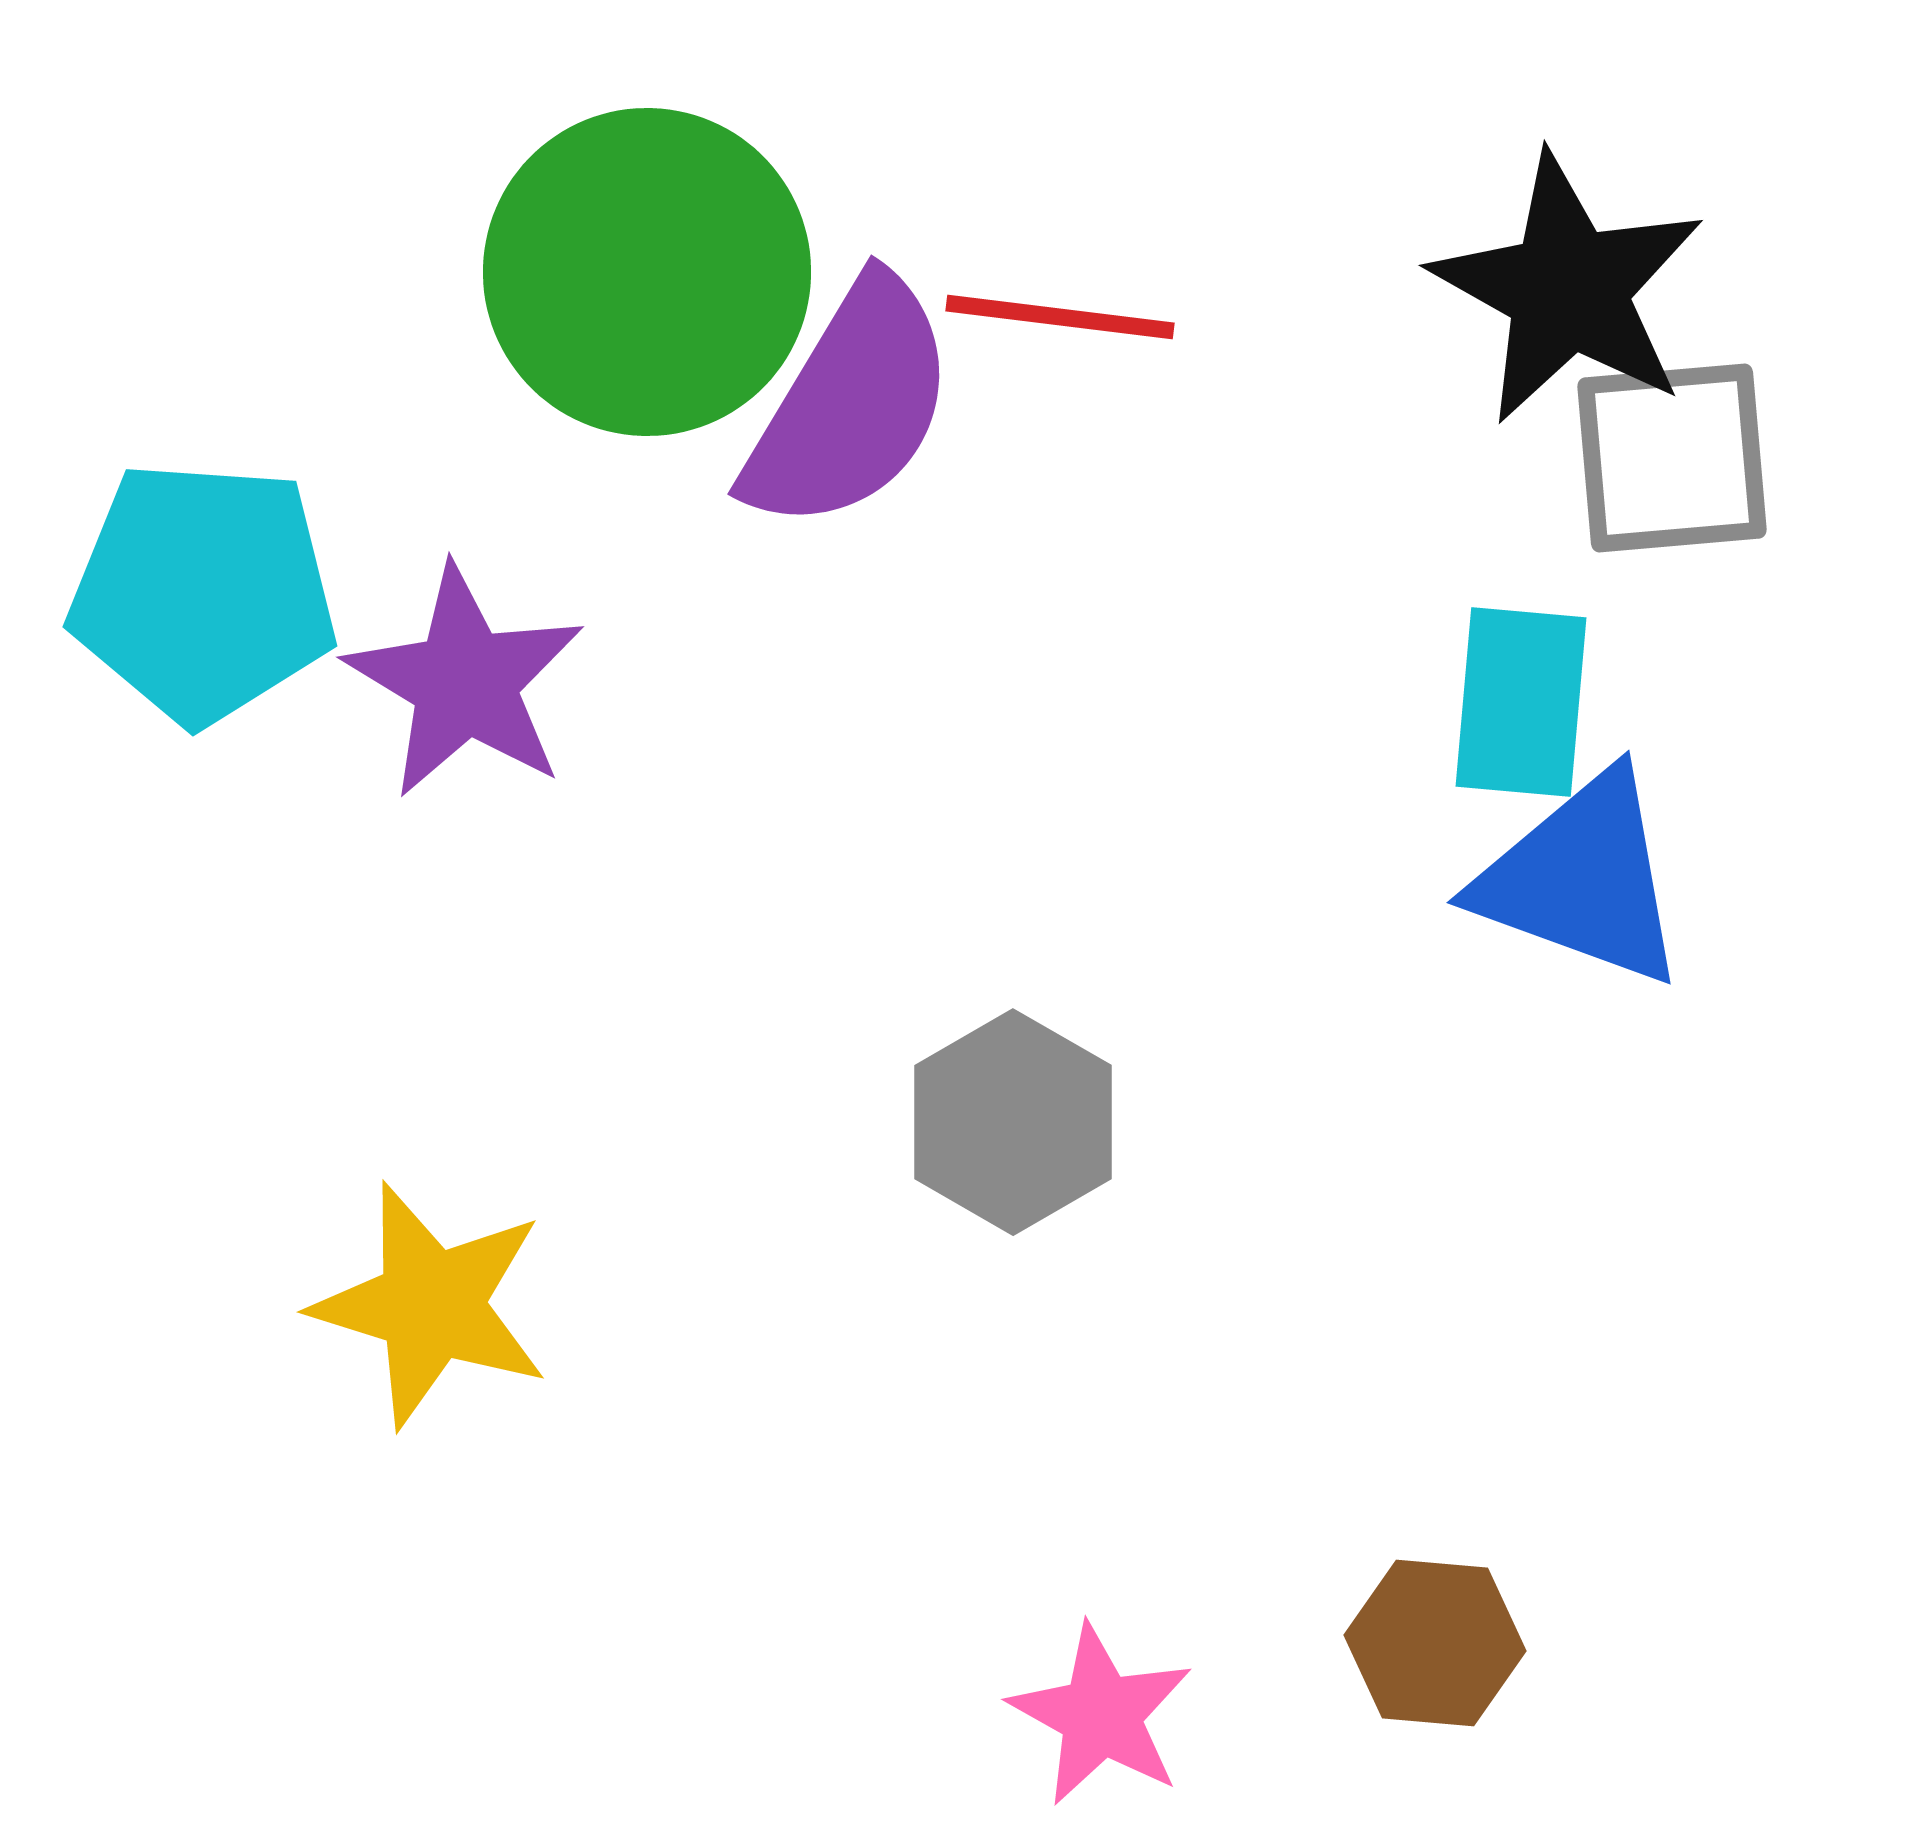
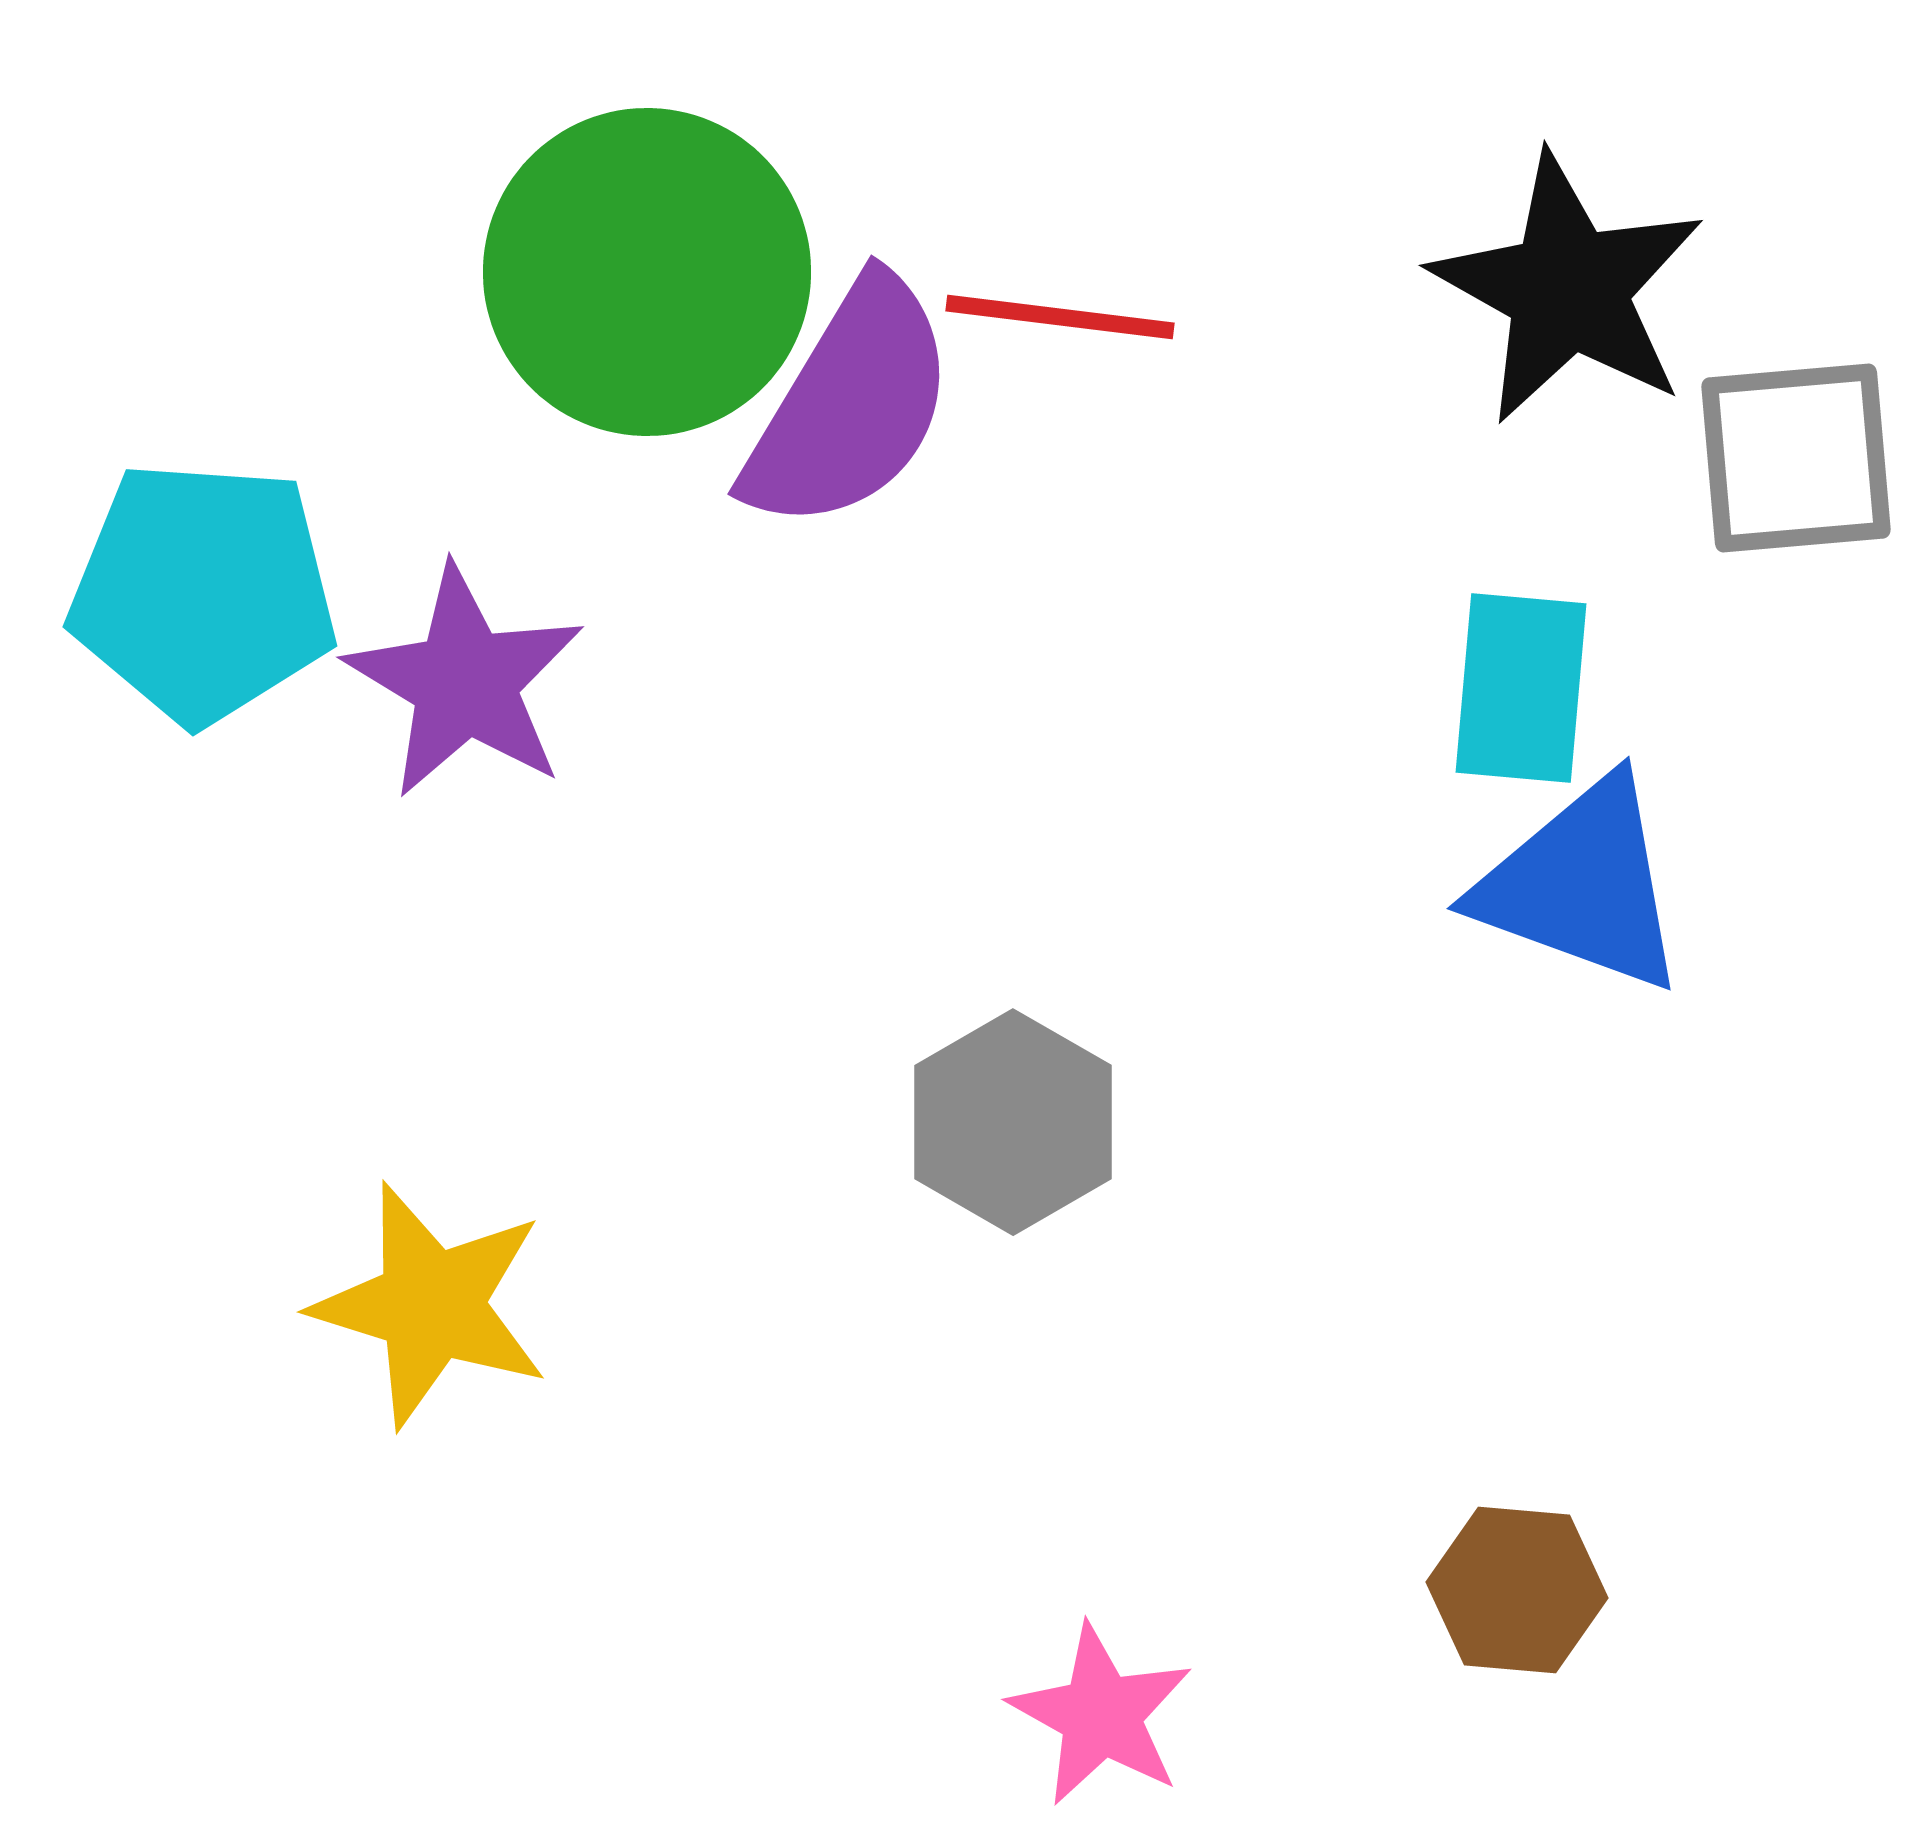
gray square: moved 124 px right
cyan rectangle: moved 14 px up
blue triangle: moved 6 px down
brown hexagon: moved 82 px right, 53 px up
